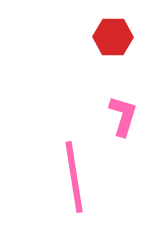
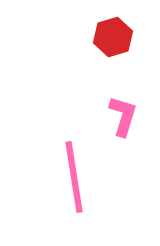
red hexagon: rotated 18 degrees counterclockwise
